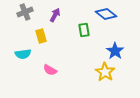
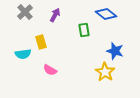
gray cross: rotated 21 degrees counterclockwise
yellow rectangle: moved 6 px down
blue star: rotated 18 degrees counterclockwise
